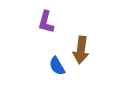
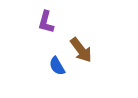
brown arrow: rotated 44 degrees counterclockwise
